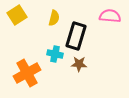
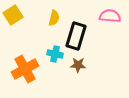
yellow square: moved 4 px left
brown star: moved 1 px left, 1 px down
orange cross: moved 2 px left, 4 px up
